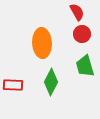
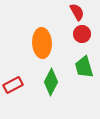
green trapezoid: moved 1 px left, 1 px down
red rectangle: rotated 30 degrees counterclockwise
